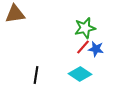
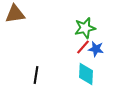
cyan diamond: moved 6 px right; rotated 60 degrees clockwise
